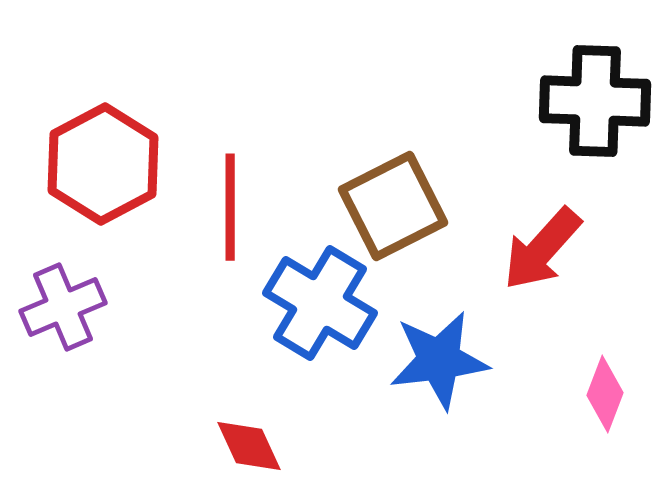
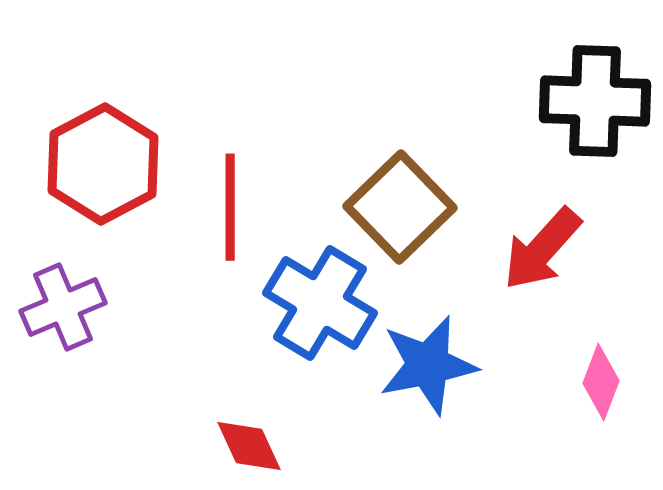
brown square: moved 7 px right, 1 px down; rotated 17 degrees counterclockwise
blue star: moved 11 px left, 5 px down; rotated 4 degrees counterclockwise
pink diamond: moved 4 px left, 12 px up
